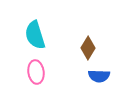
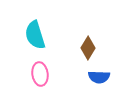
pink ellipse: moved 4 px right, 2 px down
blue semicircle: moved 1 px down
